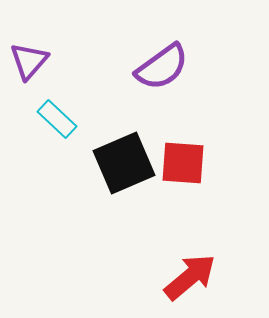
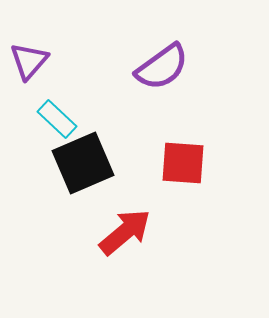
black square: moved 41 px left
red arrow: moved 65 px left, 45 px up
